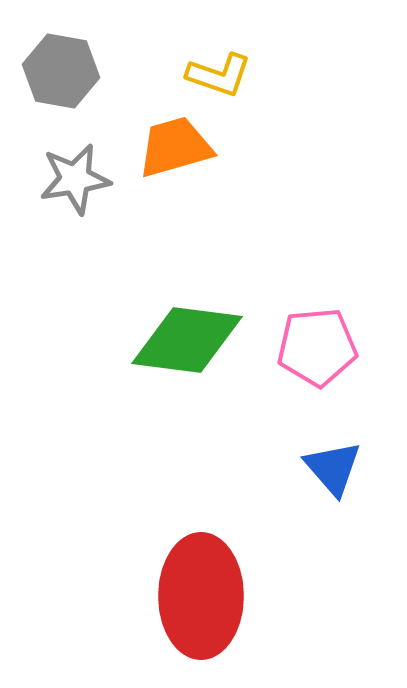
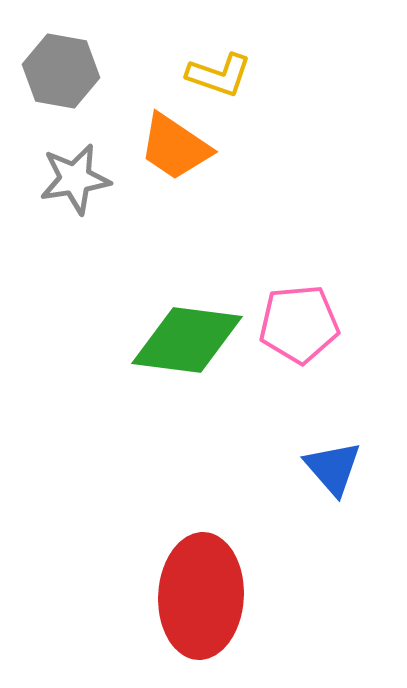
orange trapezoid: rotated 130 degrees counterclockwise
pink pentagon: moved 18 px left, 23 px up
red ellipse: rotated 3 degrees clockwise
